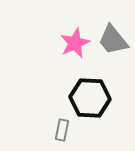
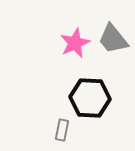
gray trapezoid: moved 1 px up
